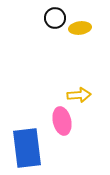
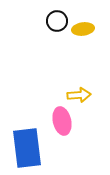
black circle: moved 2 px right, 3 px down
yellow ellipse: moved 3 px right, 1 px down
